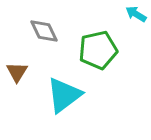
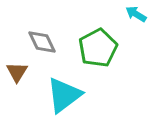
gray diamond: moved 2 px left, 11 px down
green pentagon: moved 2 px up; rotated 15 degrees counterclockwise
